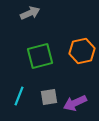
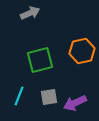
green square: moved 4 px down
